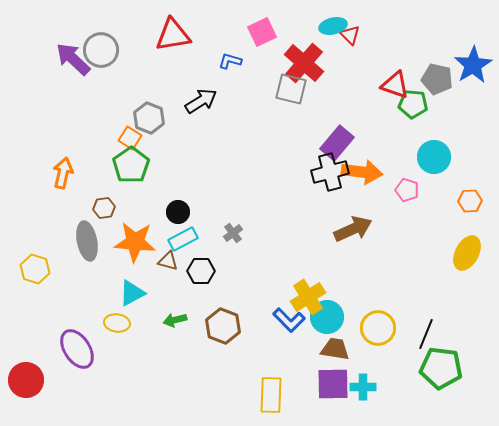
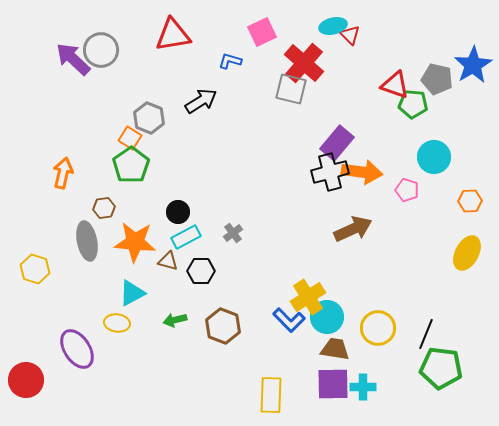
cyan rectangle at (183, 239): moved 3 px right, 2 px up
